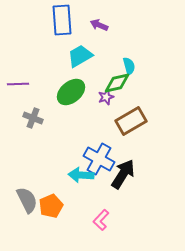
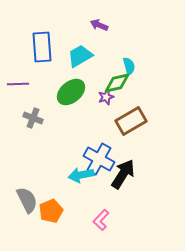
blue rectangle: moved 20 px left, 27 px down
cyan arrow: rotated 15 degrees counterclockwise
orange pentagon: moved 5 px down
